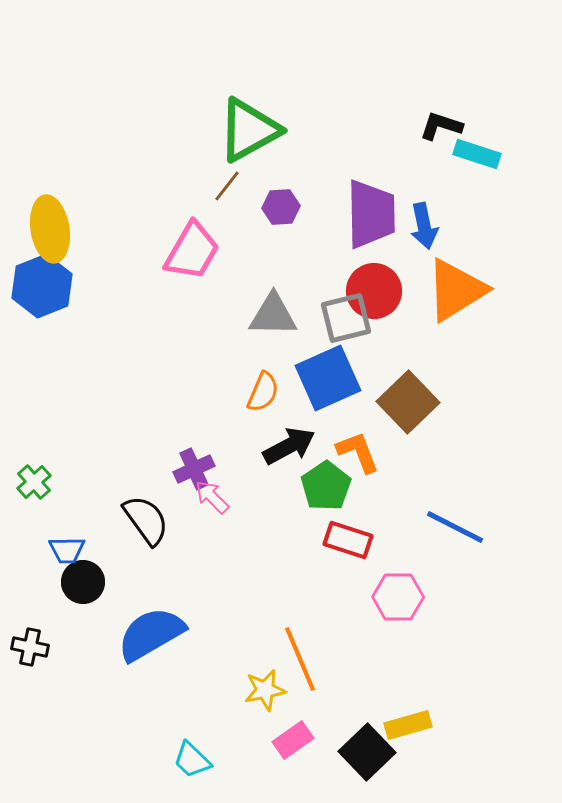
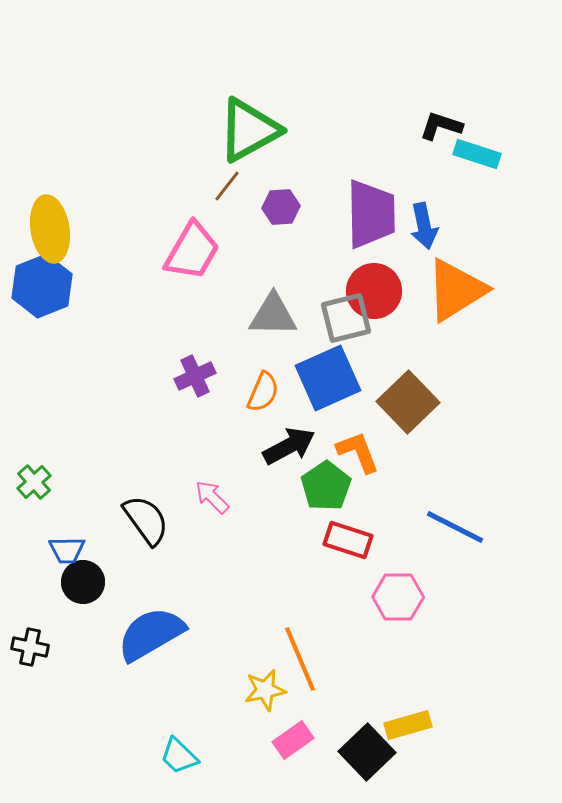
purple cross: moved 1 px right, 93 px up
cyan trapezoid: moved 13 px left, 4 px up
